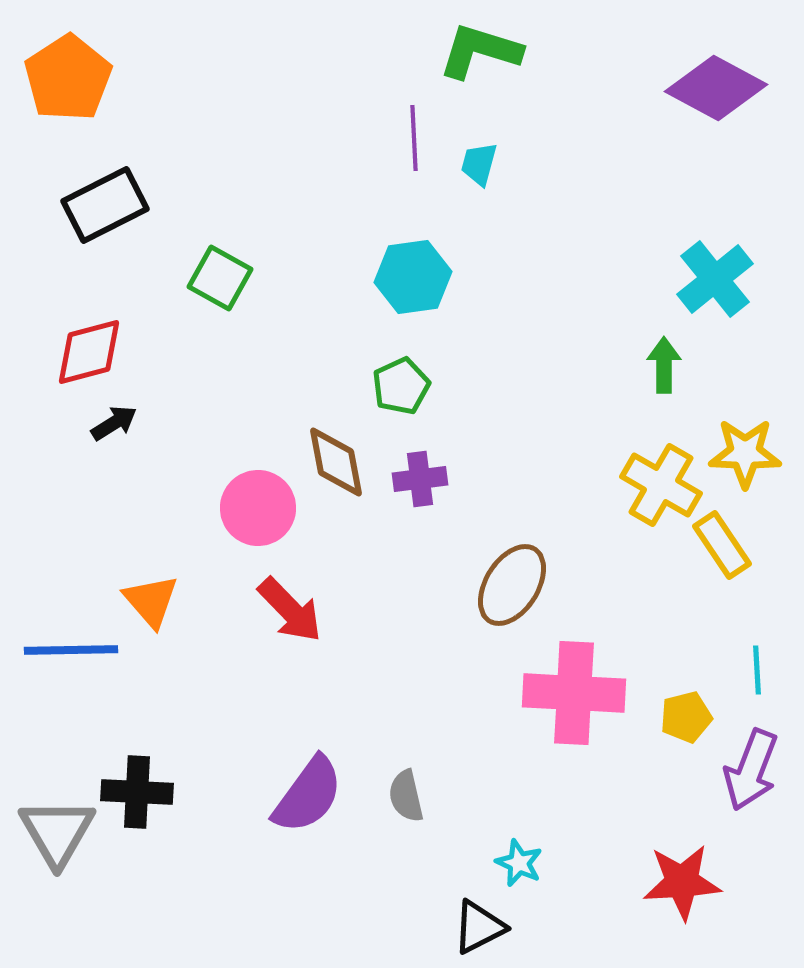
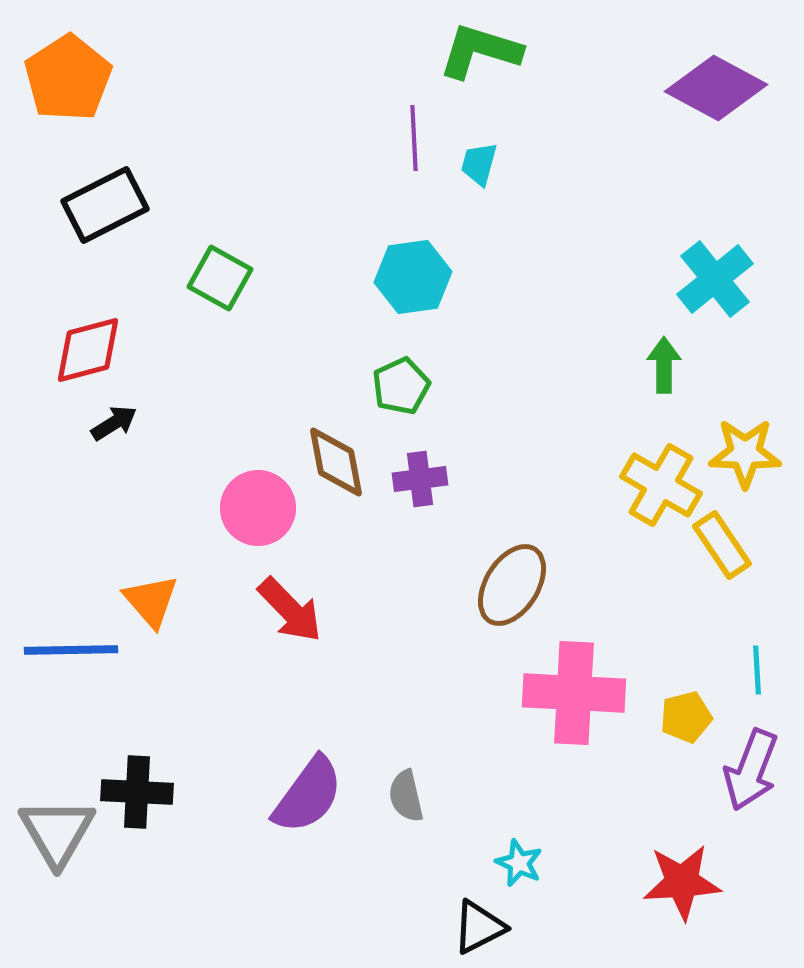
red diamond: moved 1 px left, 2 px up
